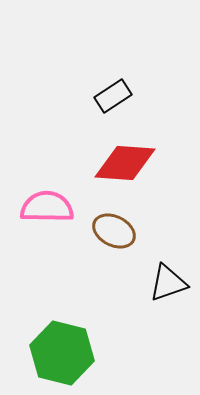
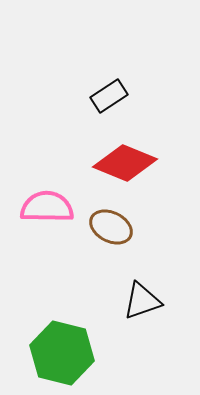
black rectangle: moved 4 px left
red diamond: rotated 18 degrees clockwise
brown ellipse: moved 3 px left, 4 px up
black triangle: moved 26 px left, 18 px down
